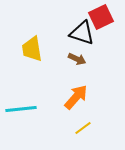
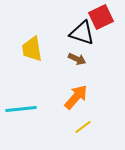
yellow line: moved 1 px up
